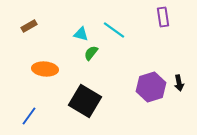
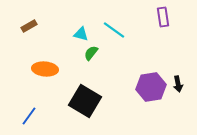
black arrow: moved 1 px left, 1 px down
purple hexagon: rotated 8 degrees clockwise
